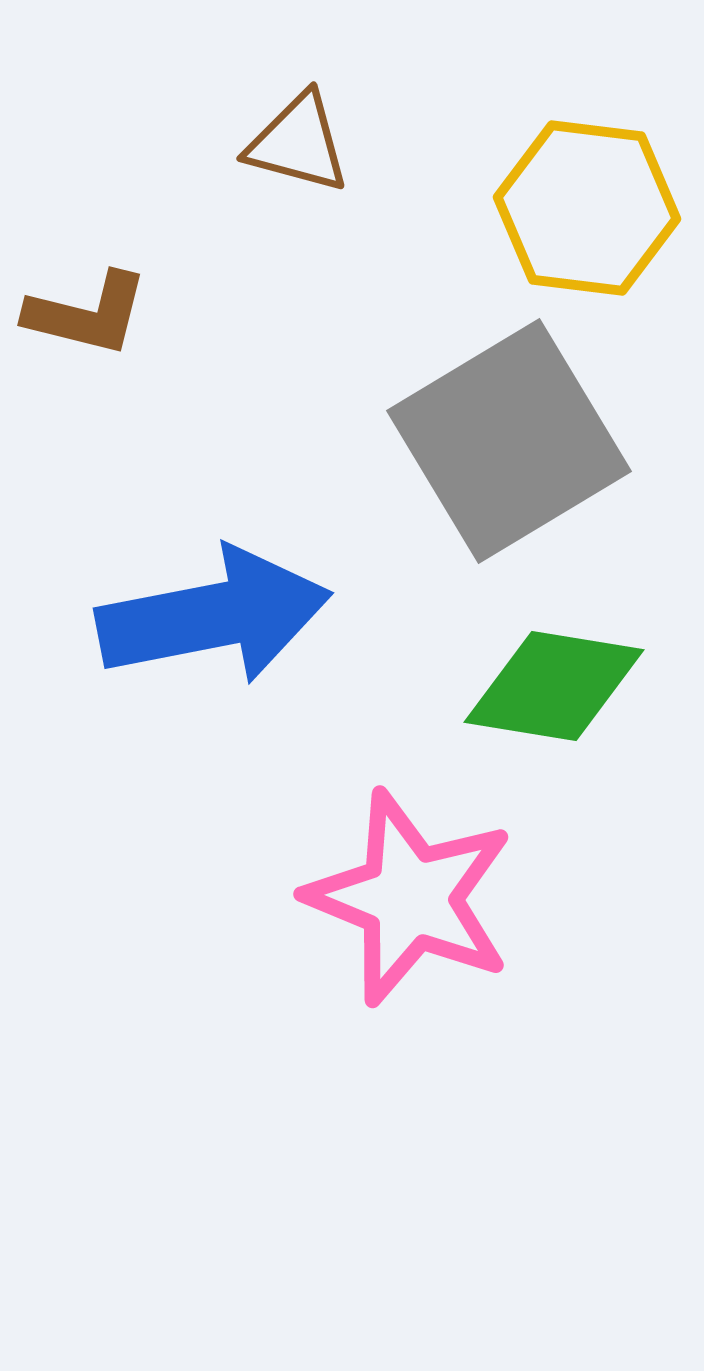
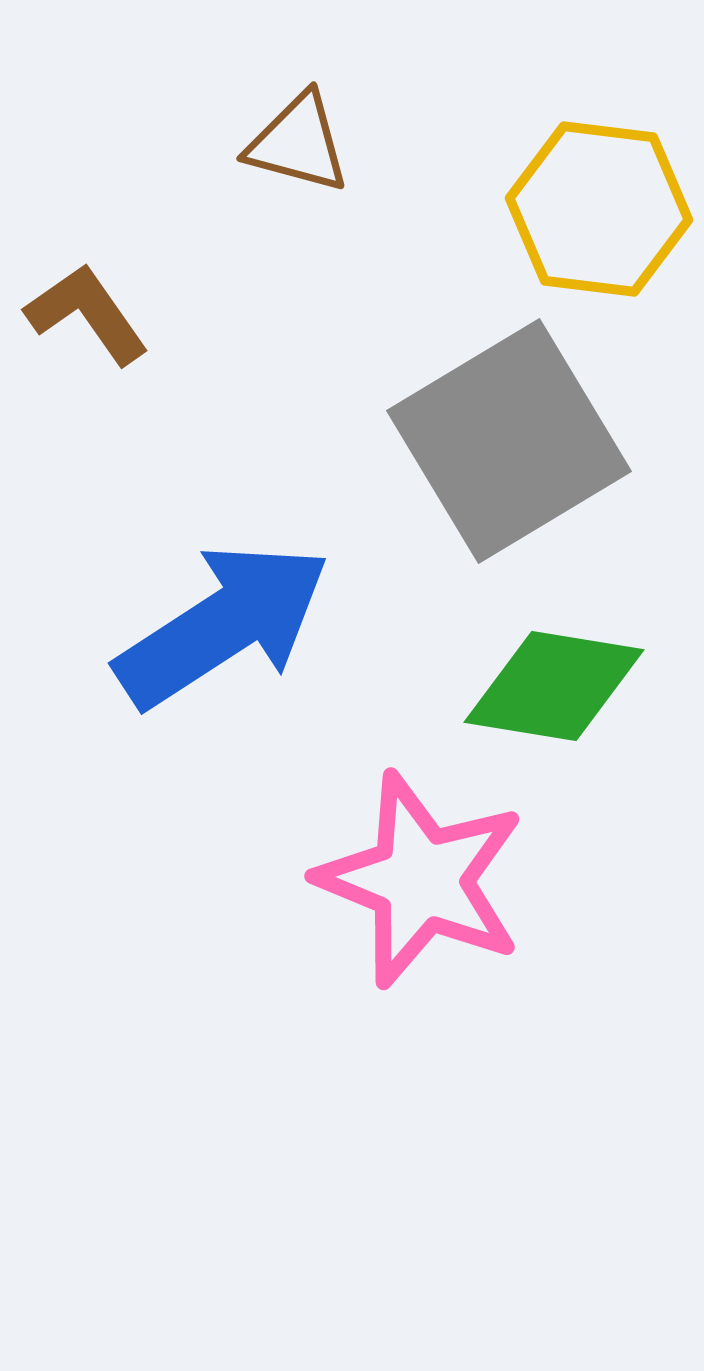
yellow hexagon: moved 12 px right, 1 px down
brown L-shape: rotated 139 degrees counterclockwise
blue arrow: moved 9 px right, 9 px down; rotated 22 degrees counterclockwise
pink star: moved 11 px right, 18 px up
